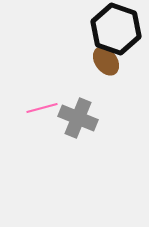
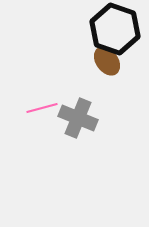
black hexagon: moved 1 px left
brown ellipse: moved 1 px right
